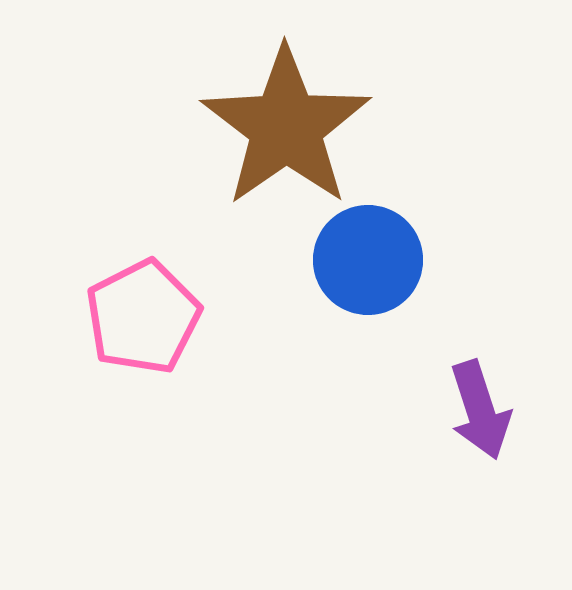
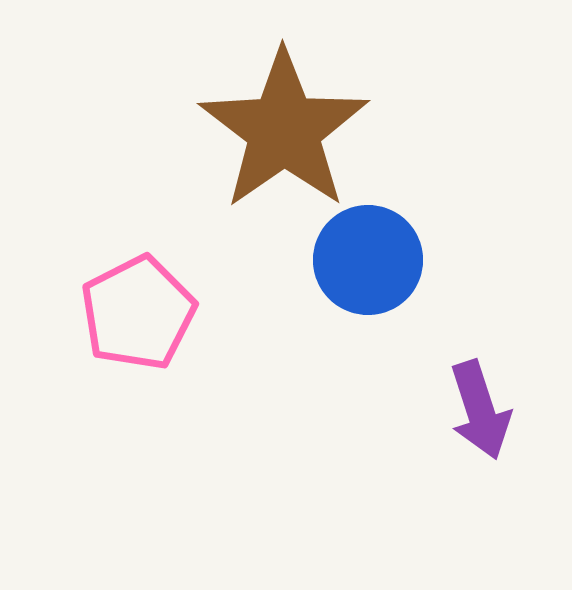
brown star: moved 2 px left, 3 px down
pink pentagon: moved 5 px left, 4 px up
